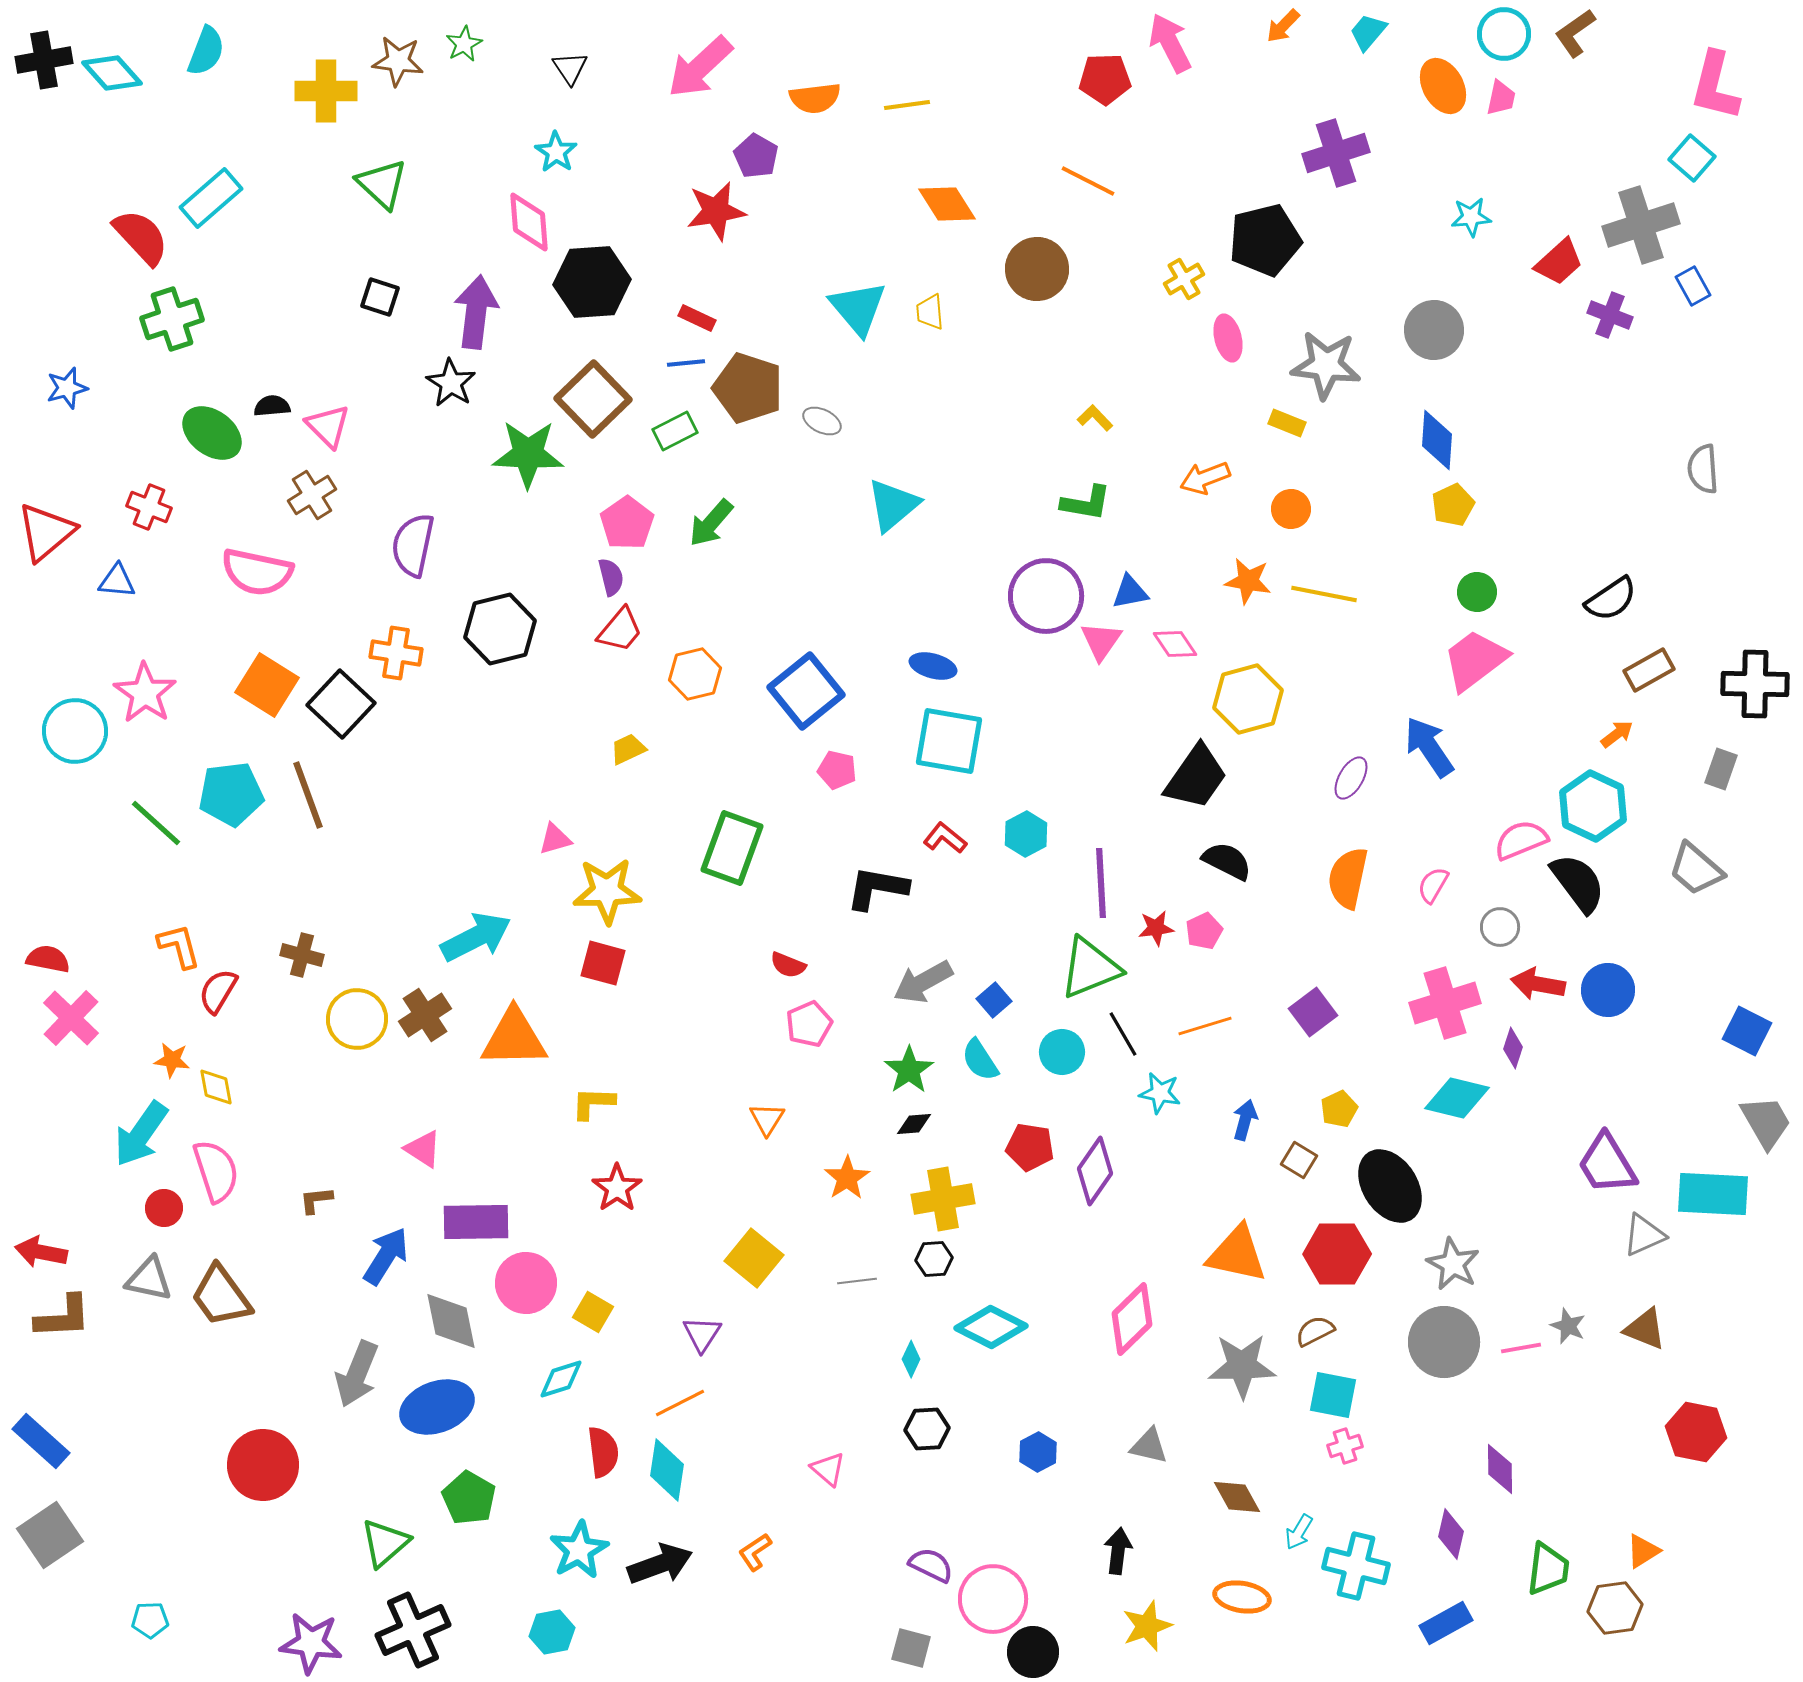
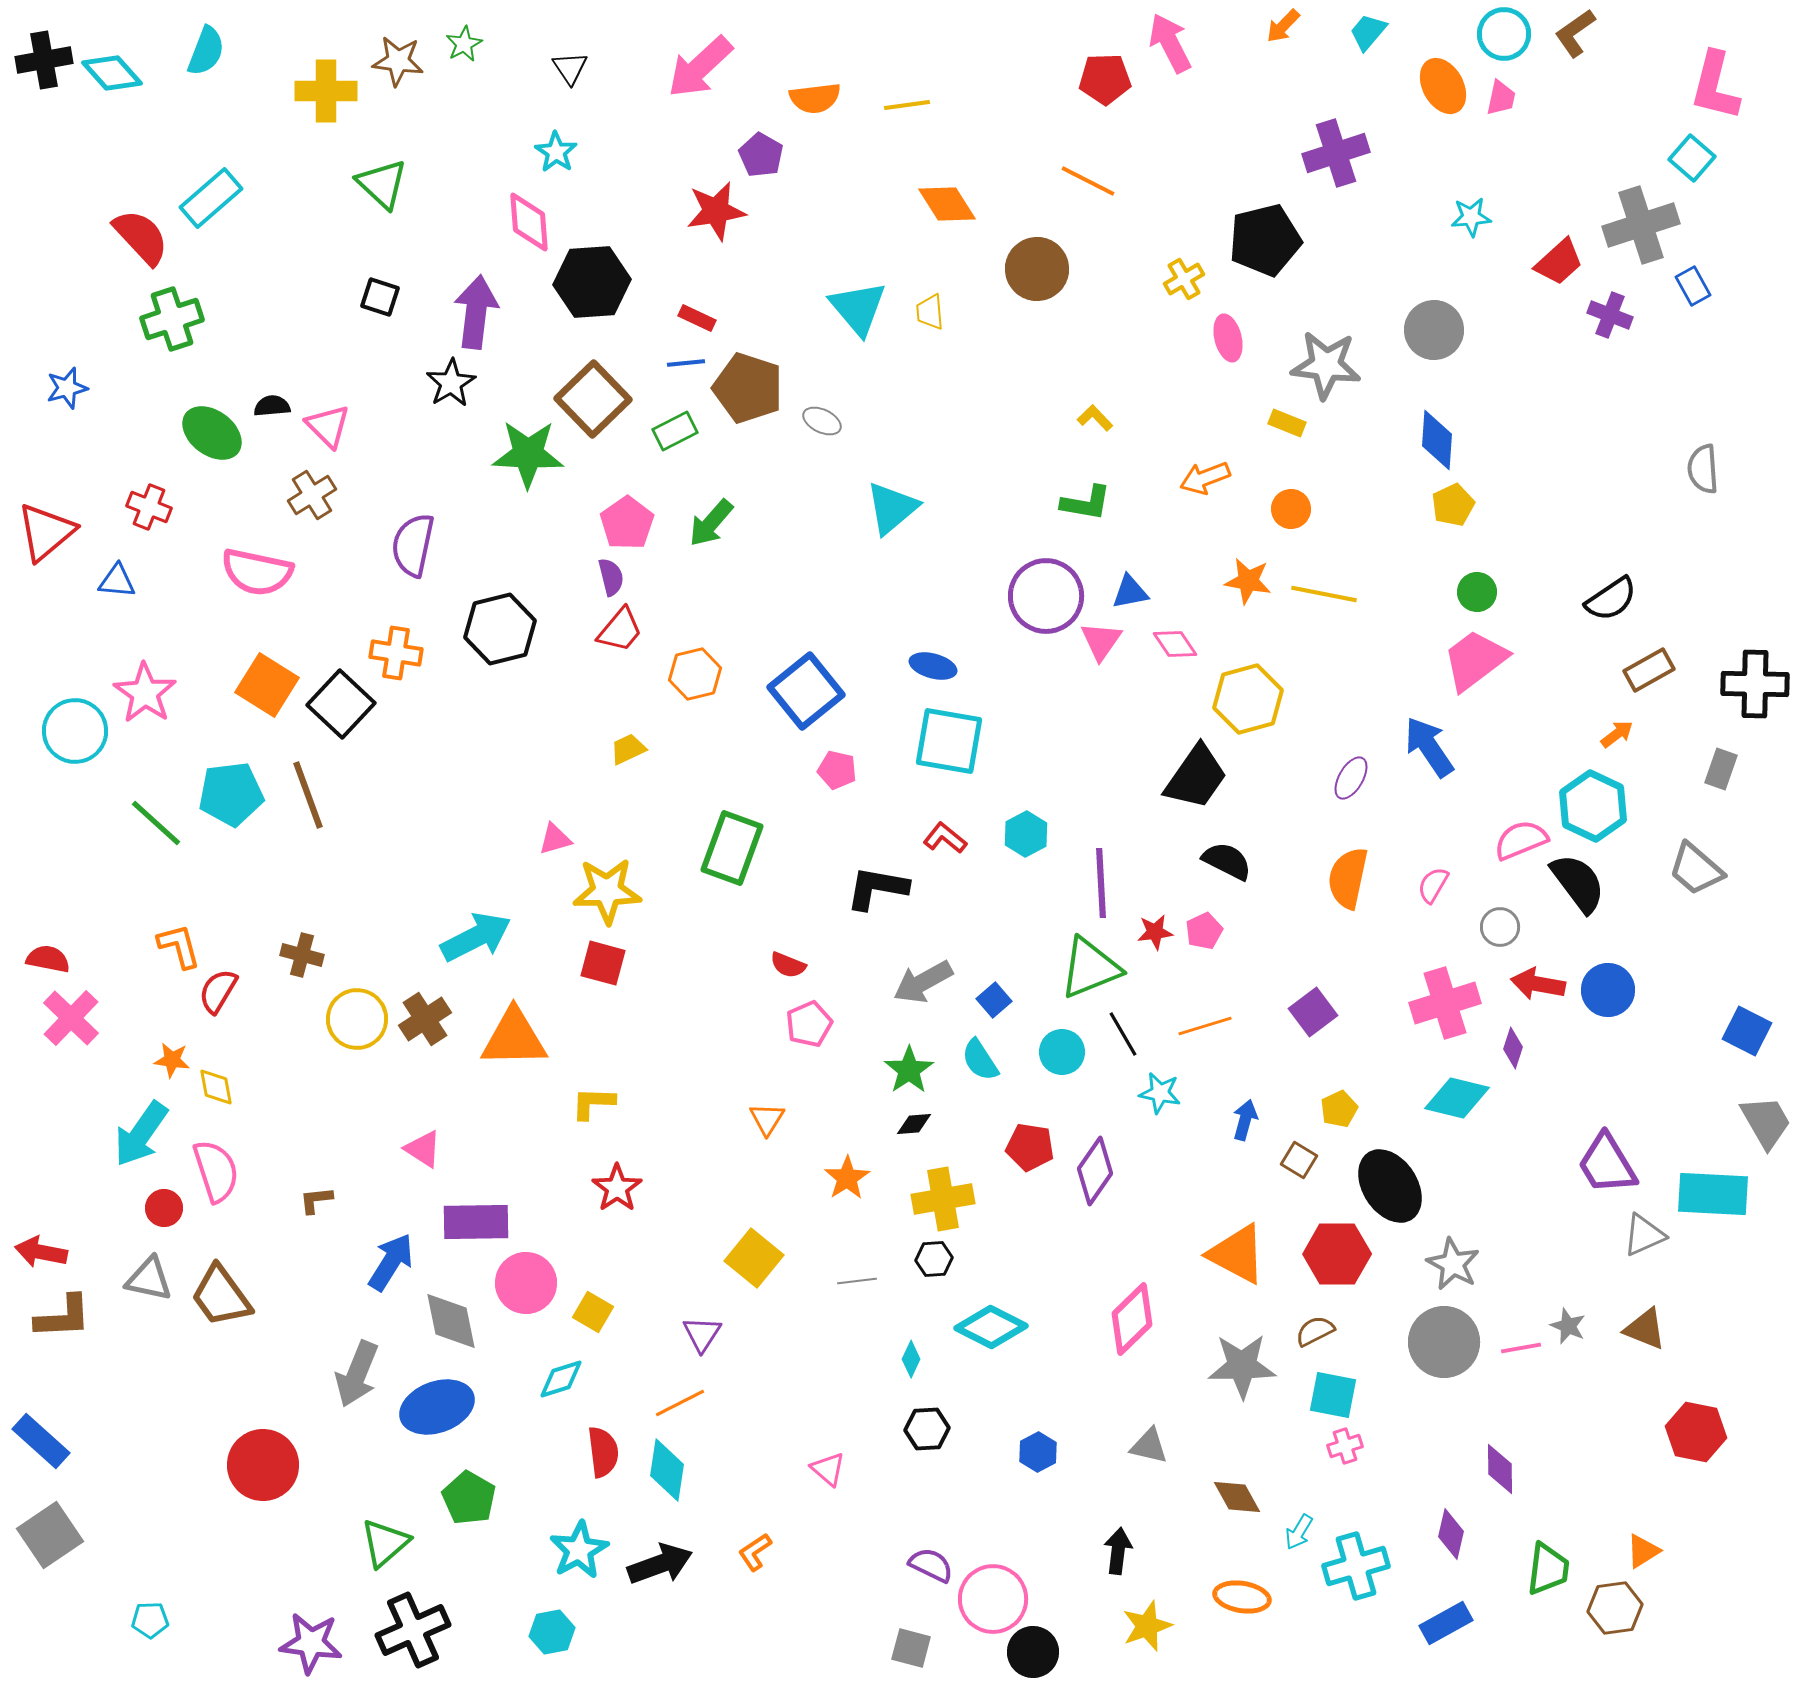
purple pentagon at (756, 156): moved 5 px right, 1 px up
black star at (451, 383): rotated 9 degrees clockwise
cyan triangle at (893, 505): moved 1 px left, 3 px down
red star at (1156, 928): moved 1 px left, 4 px down
brown cross at (425, 1015): moved 4 px down
orange triangle at (1237, 1254): rotated 16 degrees clockwise
blue arrow at (386, 1256): moved 5 px right, 6 px down
cyan cross at (1356, 1566): rotated 30 degrees counterclockwise
